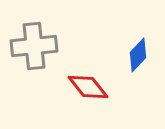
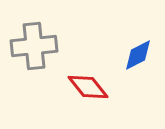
blue diamond: rotated 20 degrees clockwise
